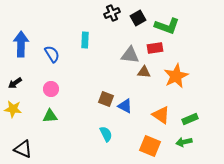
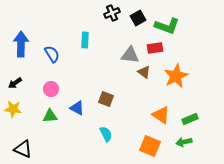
brown triangle: rotated 32 degrees clockwise
blue triangle: moved 48 px left, 2 px down
